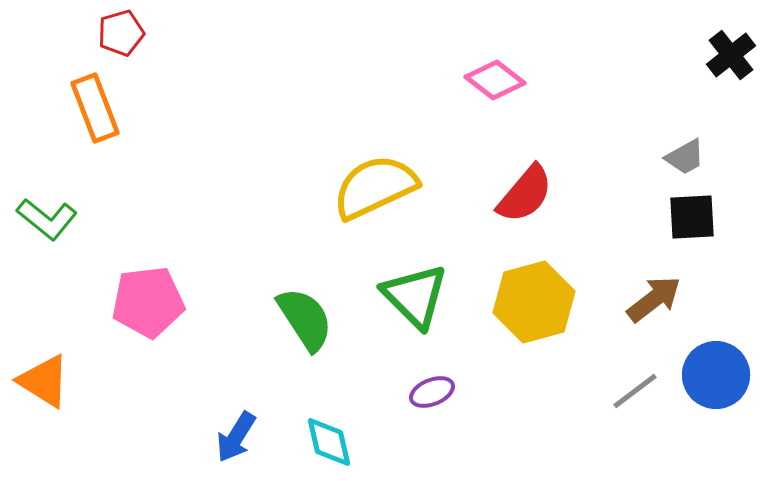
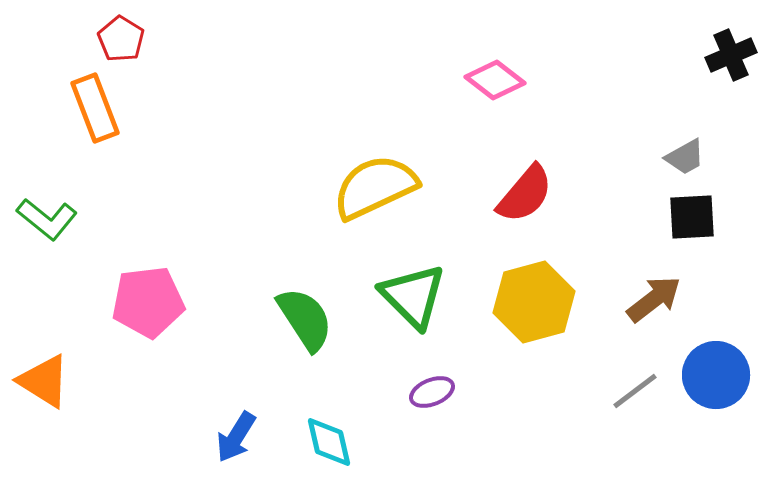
red pentagon: moved 6 px down; rotated 24 degrees counterclockwise
black cross: rotated 15 degrees clockwise
green triangle: moved 2 px left
